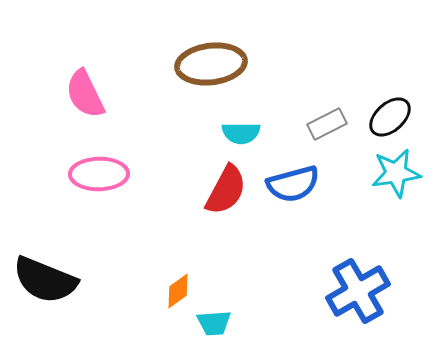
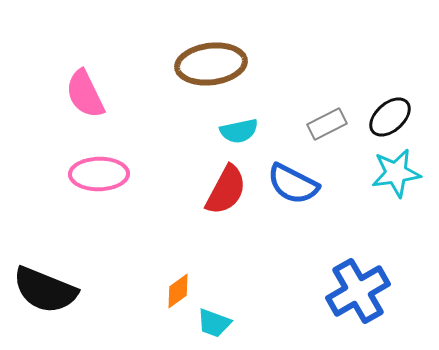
cyan semicircle: moved 2 px left, 2 px up; rotated 12 degrees counterclockwise
blue semicircle: rotated 42 degrees clockwise
black semicircle: moved 10 px down
cyan trapezoid: rotated 24 degrees clockwise
